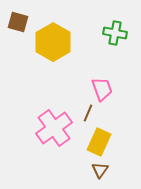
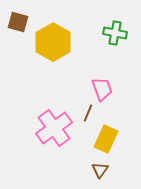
yellow rectangle: moved 7 px right, 3 px up
